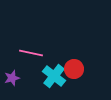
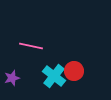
pink line: moved 7 px up
red circle: moved 2 px down
